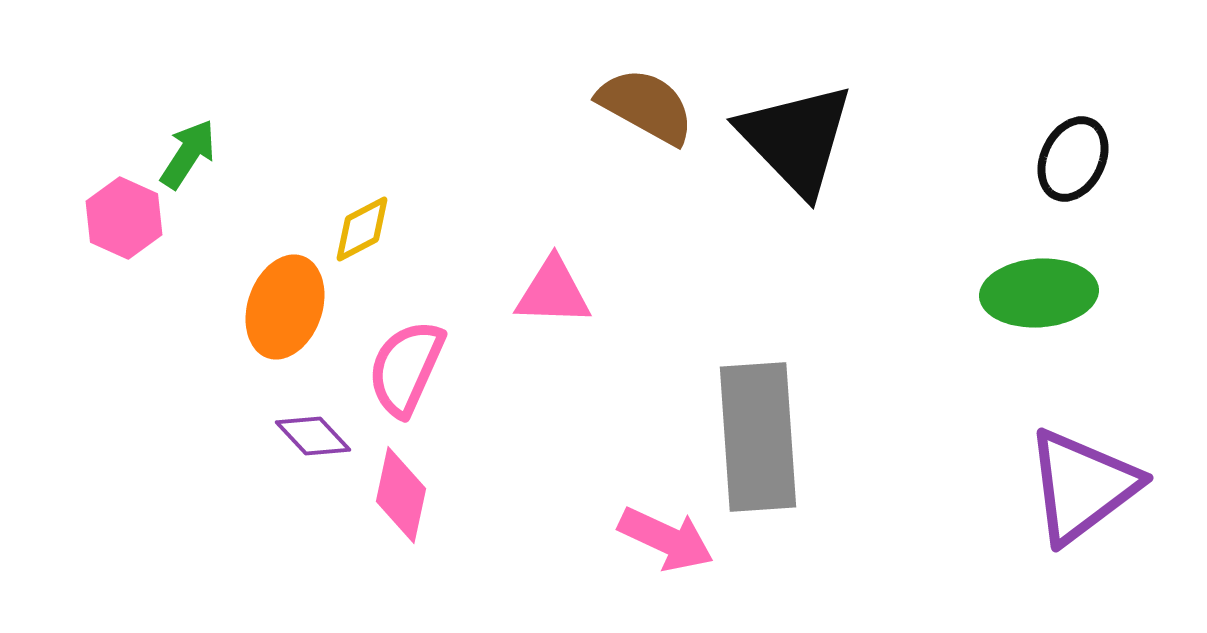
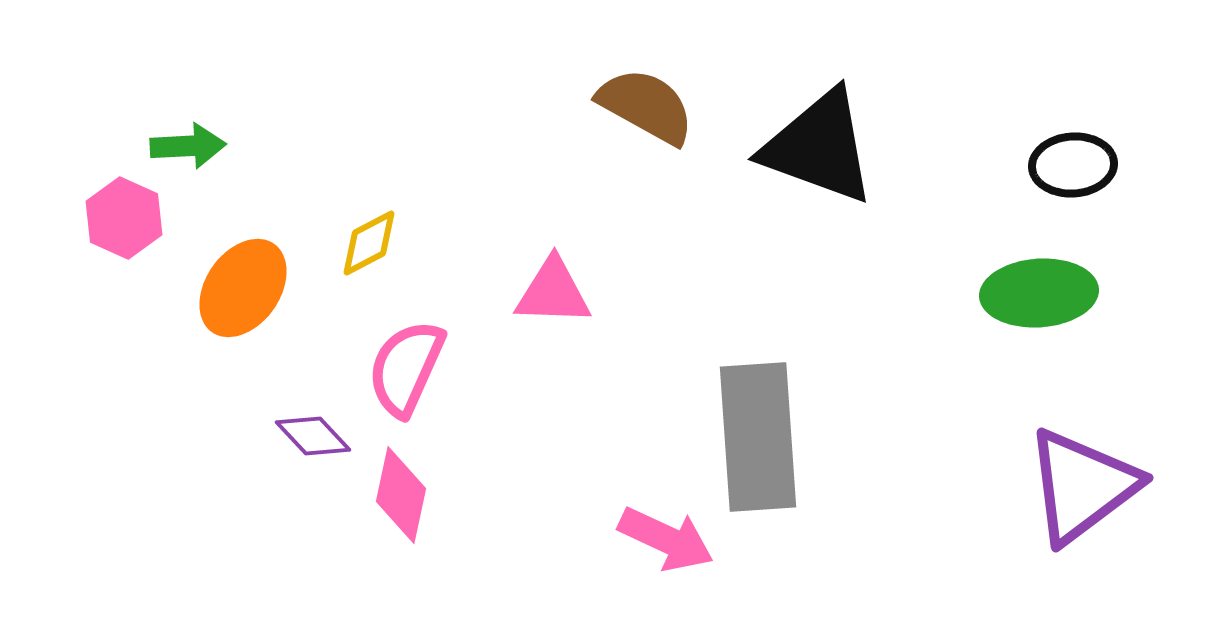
black triangle: moved 23 px right, 8 px down; rotated 26 degrees counterclockwise
green arrow: moved 8 px up; rotated 54 degrees clockwise
black ellipse: moved 6 px down; rotated 60 degrees clockwise
yellow diamond: moved 7 px right, 14 px down
orange ellipse: moved 42 px left, 19 px up; rotated 16 degrees clockwise
